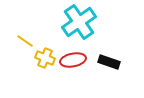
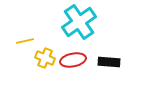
yellow line: rotated 48 degrees counterclockwise
black rectangle: rotated 15 degrees counterclockwise
